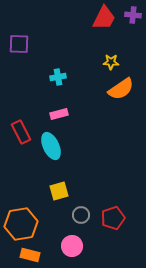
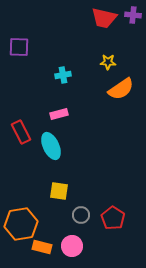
red trapezoid: rotated 76 degrees clockwise
purple square: moved 3 px down
yellow star: moved 3 px left
cyan cross: moved 5 px right, 2 px up
yellow square: rotated 24 degrees clockwise
red pentagon: rotated 20 degrees counterclockwise
orange rectangle: moved 12 px right, 8 px up
